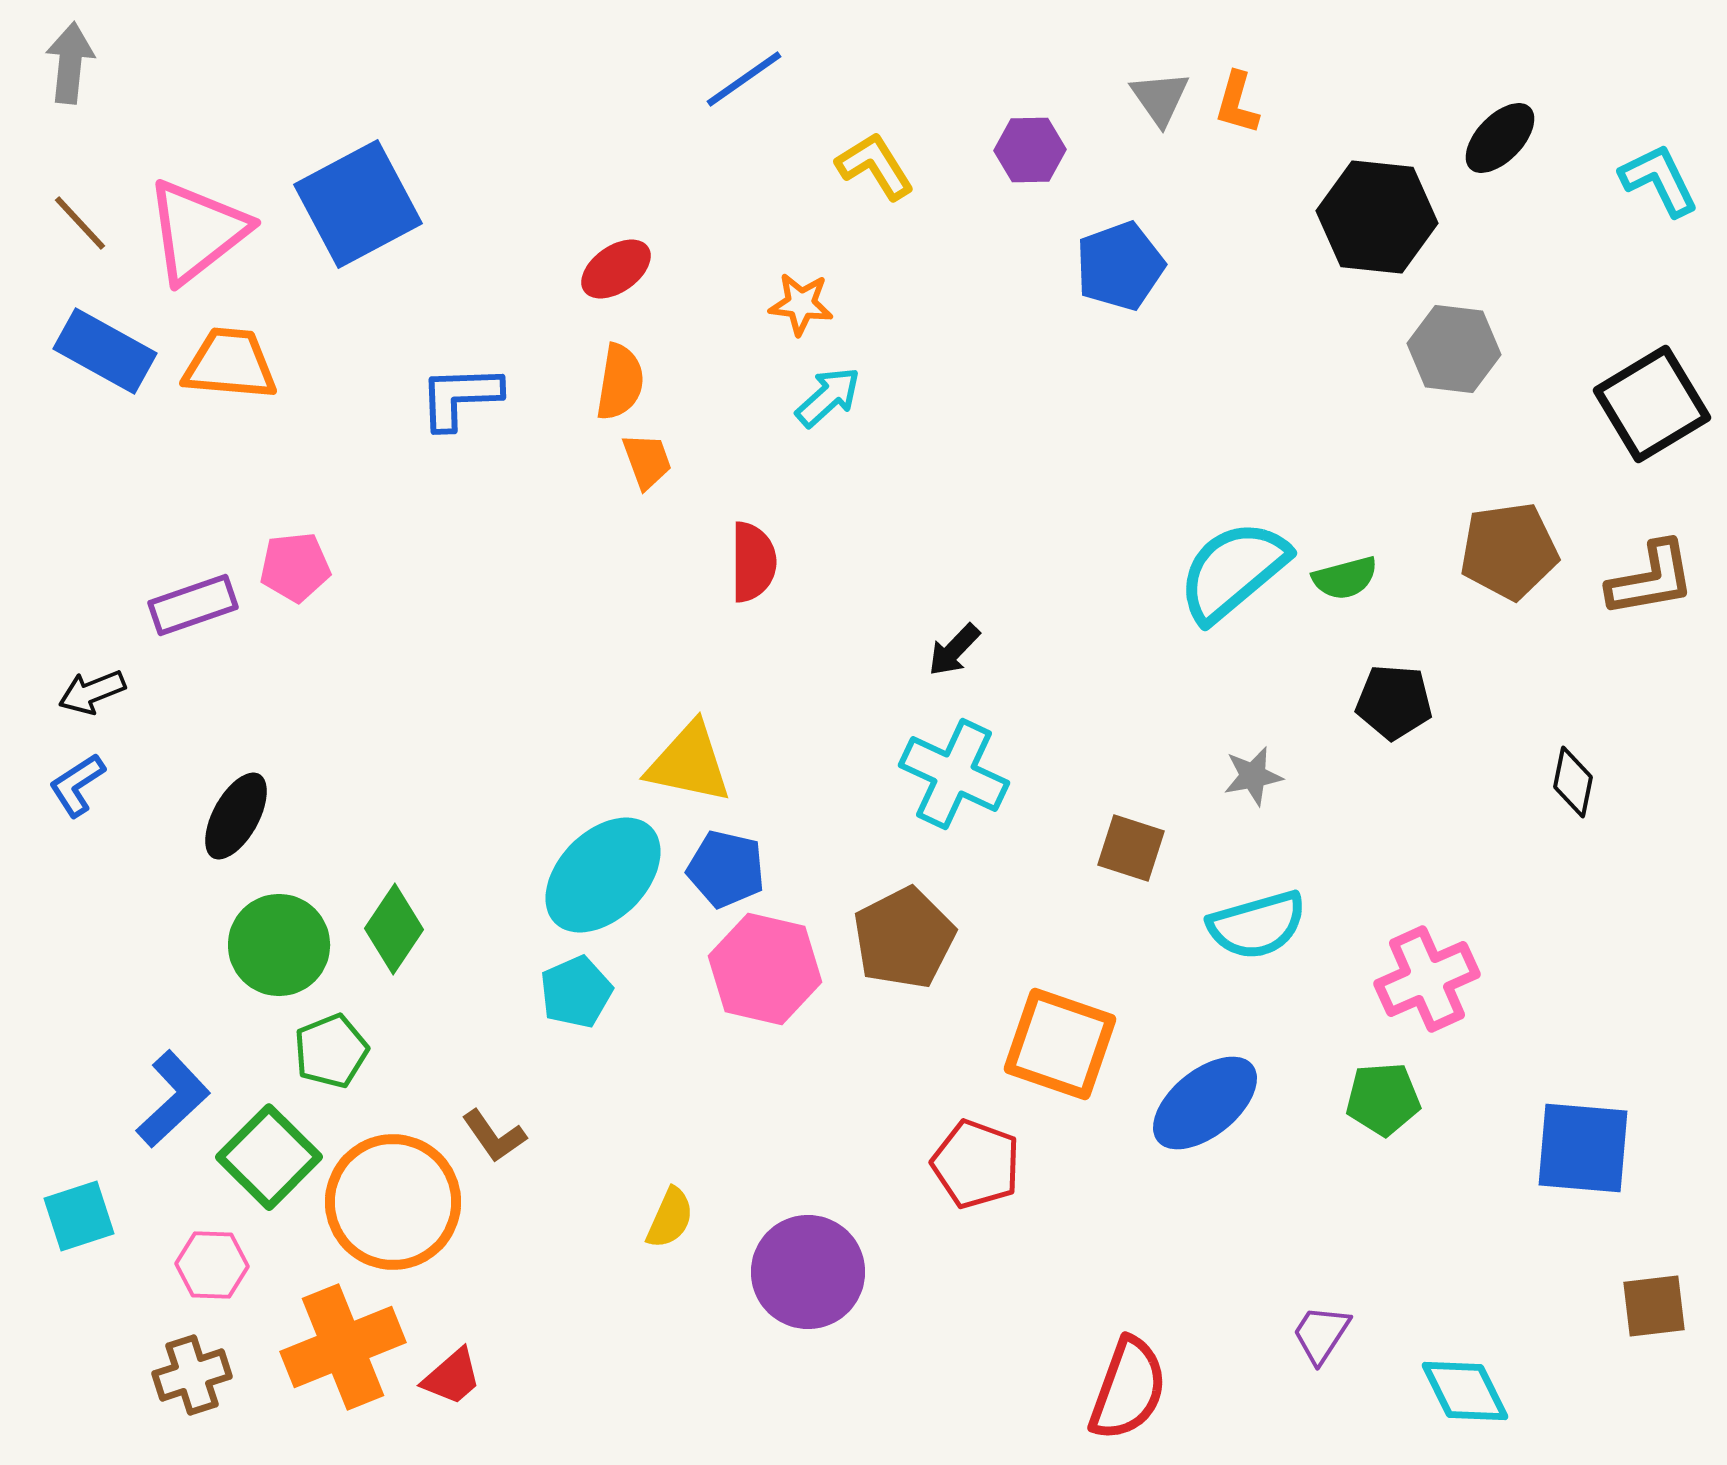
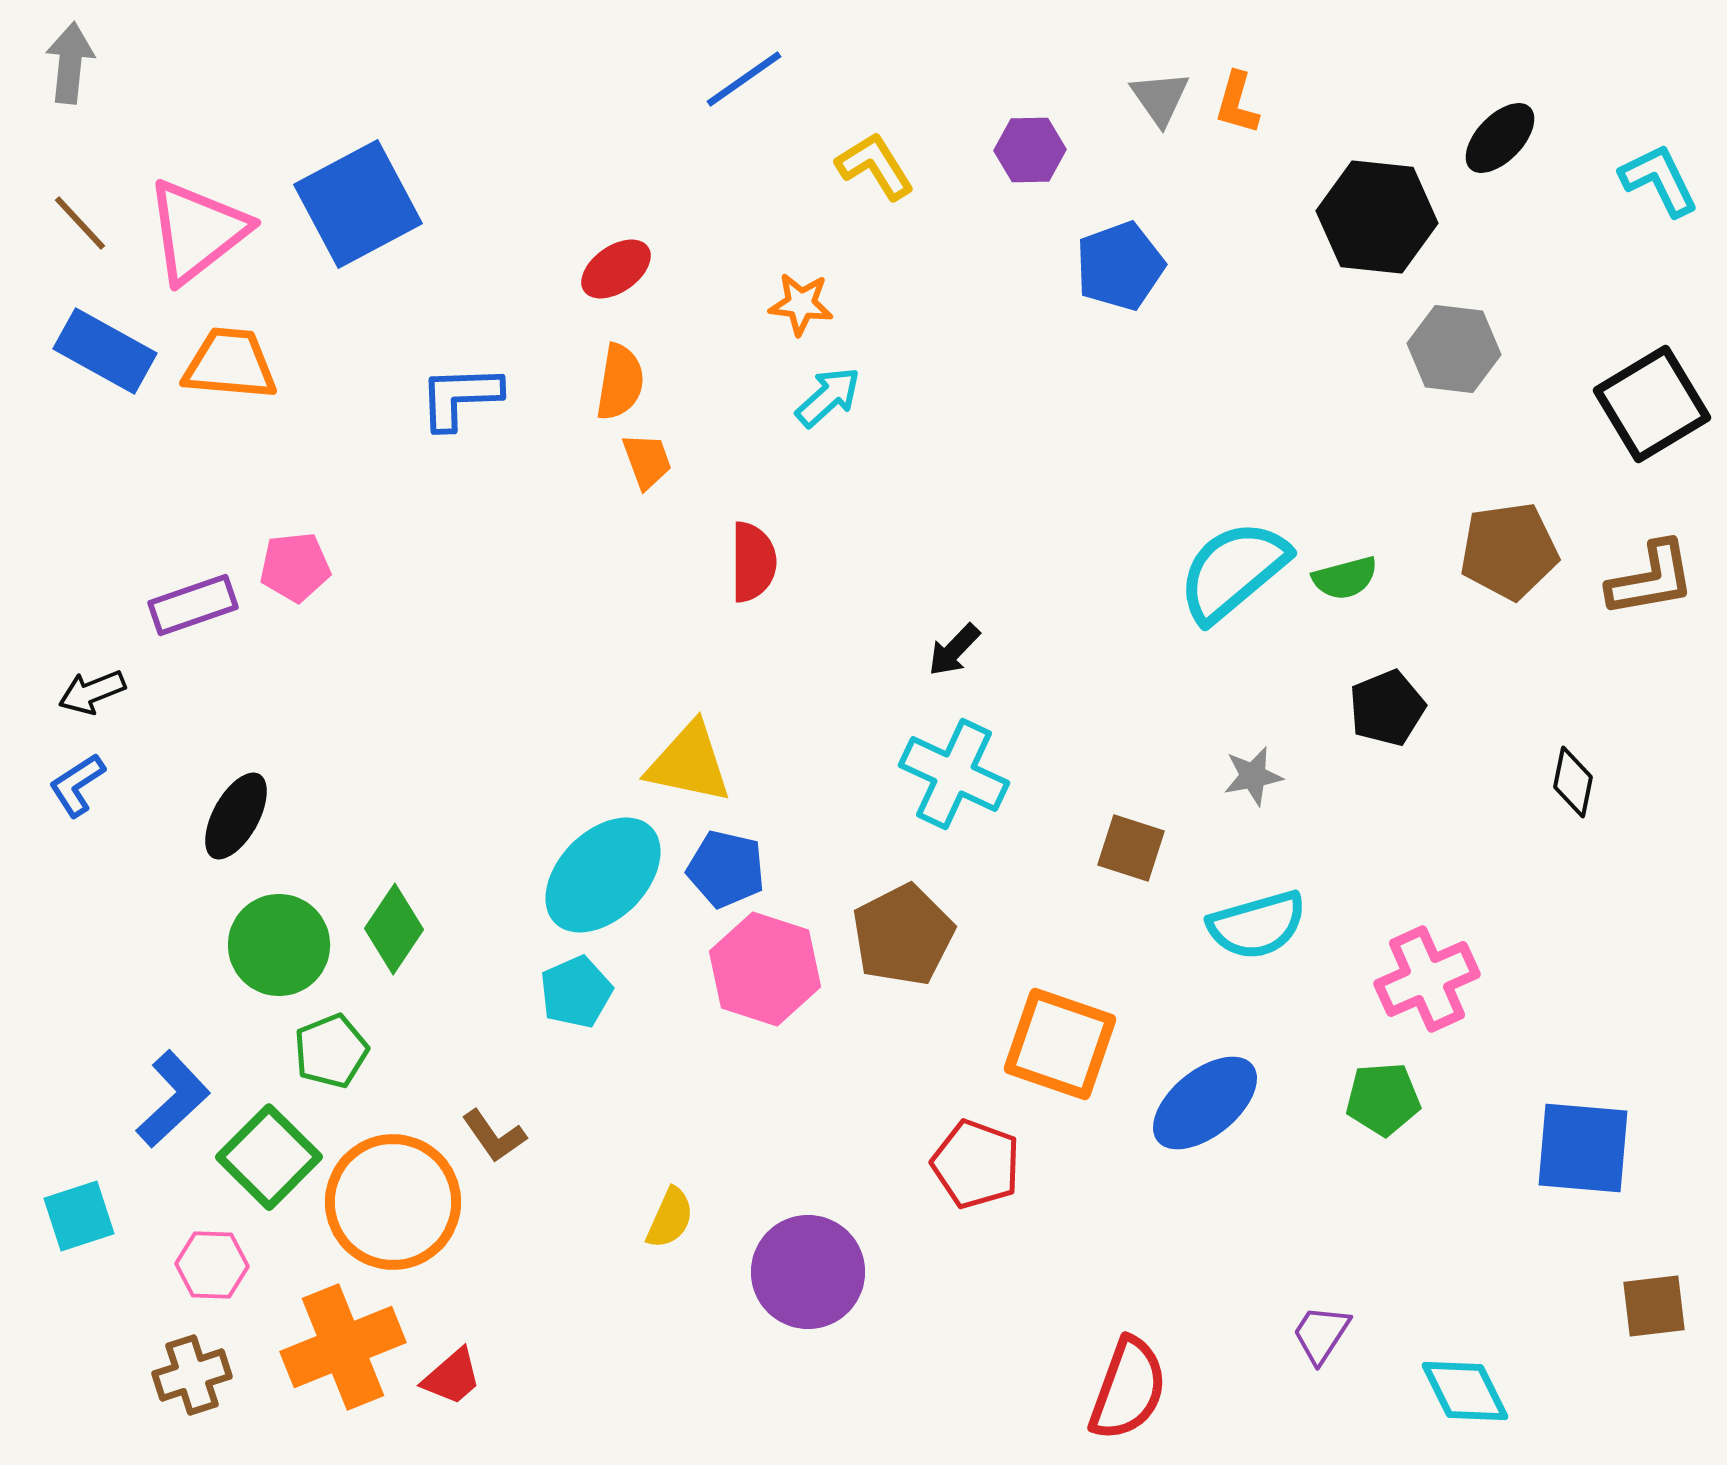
black pentagon at (1394, 702): moved 7 px left, 6 px down; rotated 26 degrees counterclockwise
brown pentagon at (904, 938): moved 1 px left, 3 px up
pink hexagon at (765, 969): rotated 5 degrees clockwise
